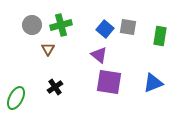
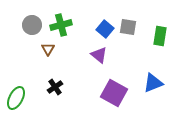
purple square: moved 5 px right, 11 px down; rotated 20 degrees clockwise
